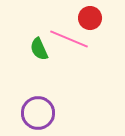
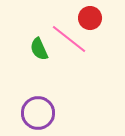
pink line: rotated 15 degrees clockwise
